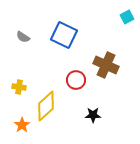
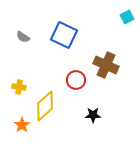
yellow diamond: moved 1 px left
